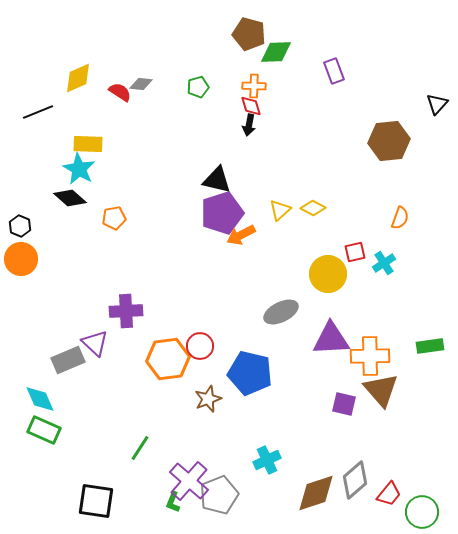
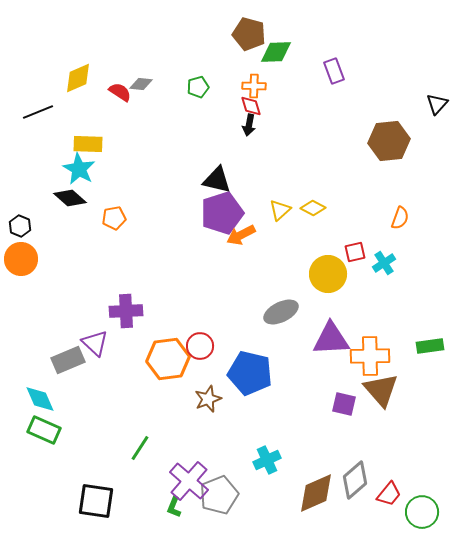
brown diamond at (316, 493): rotated 6 degrees counterclockwise
green L-shape at (173, 502): moved 1 px right, 5 px down
